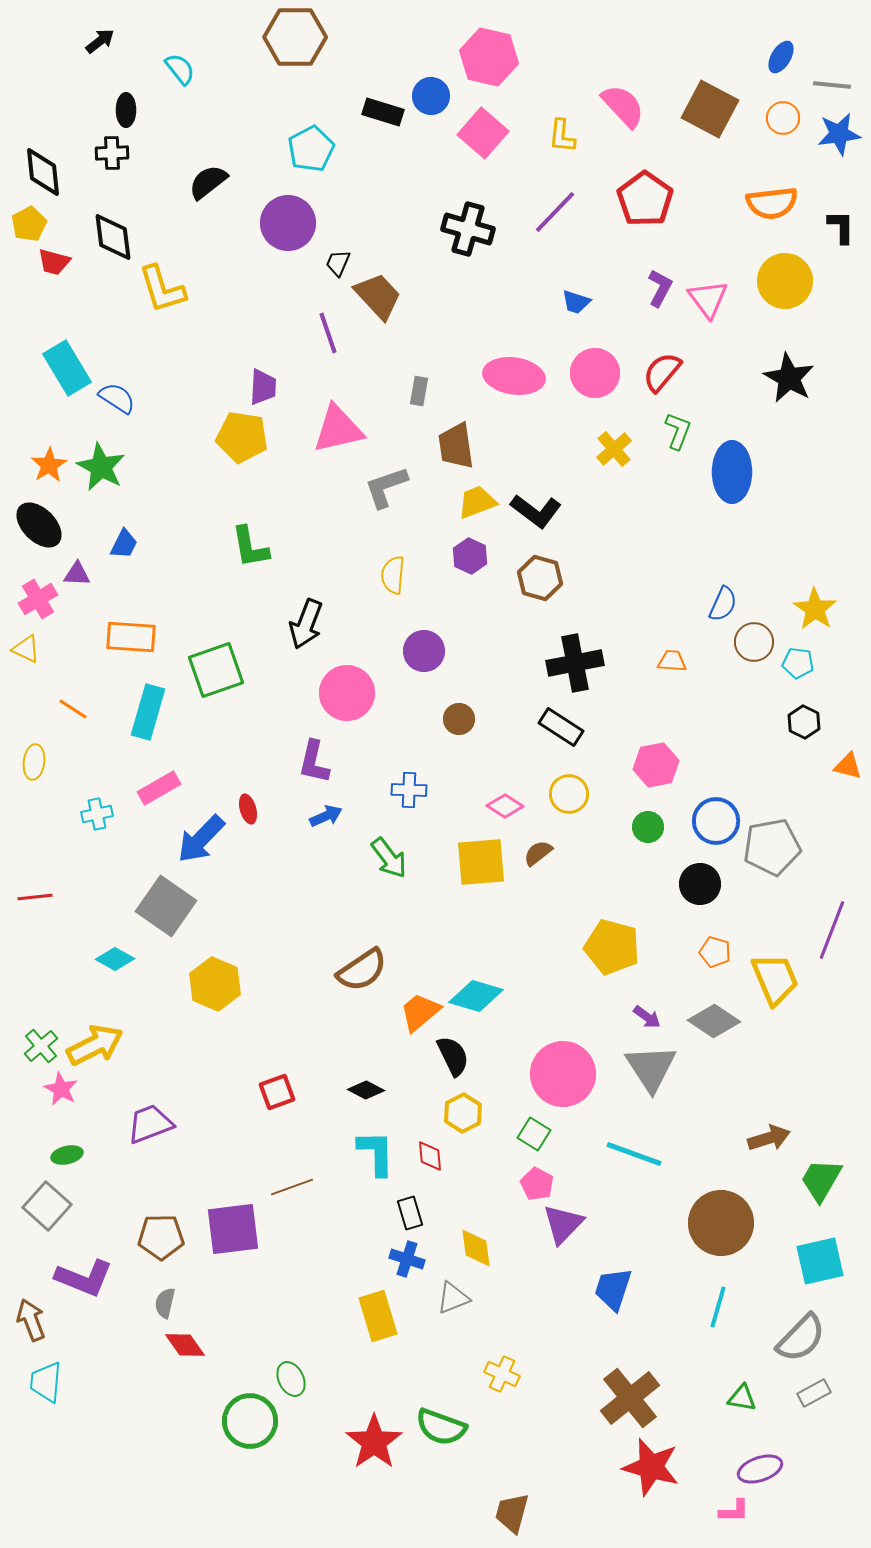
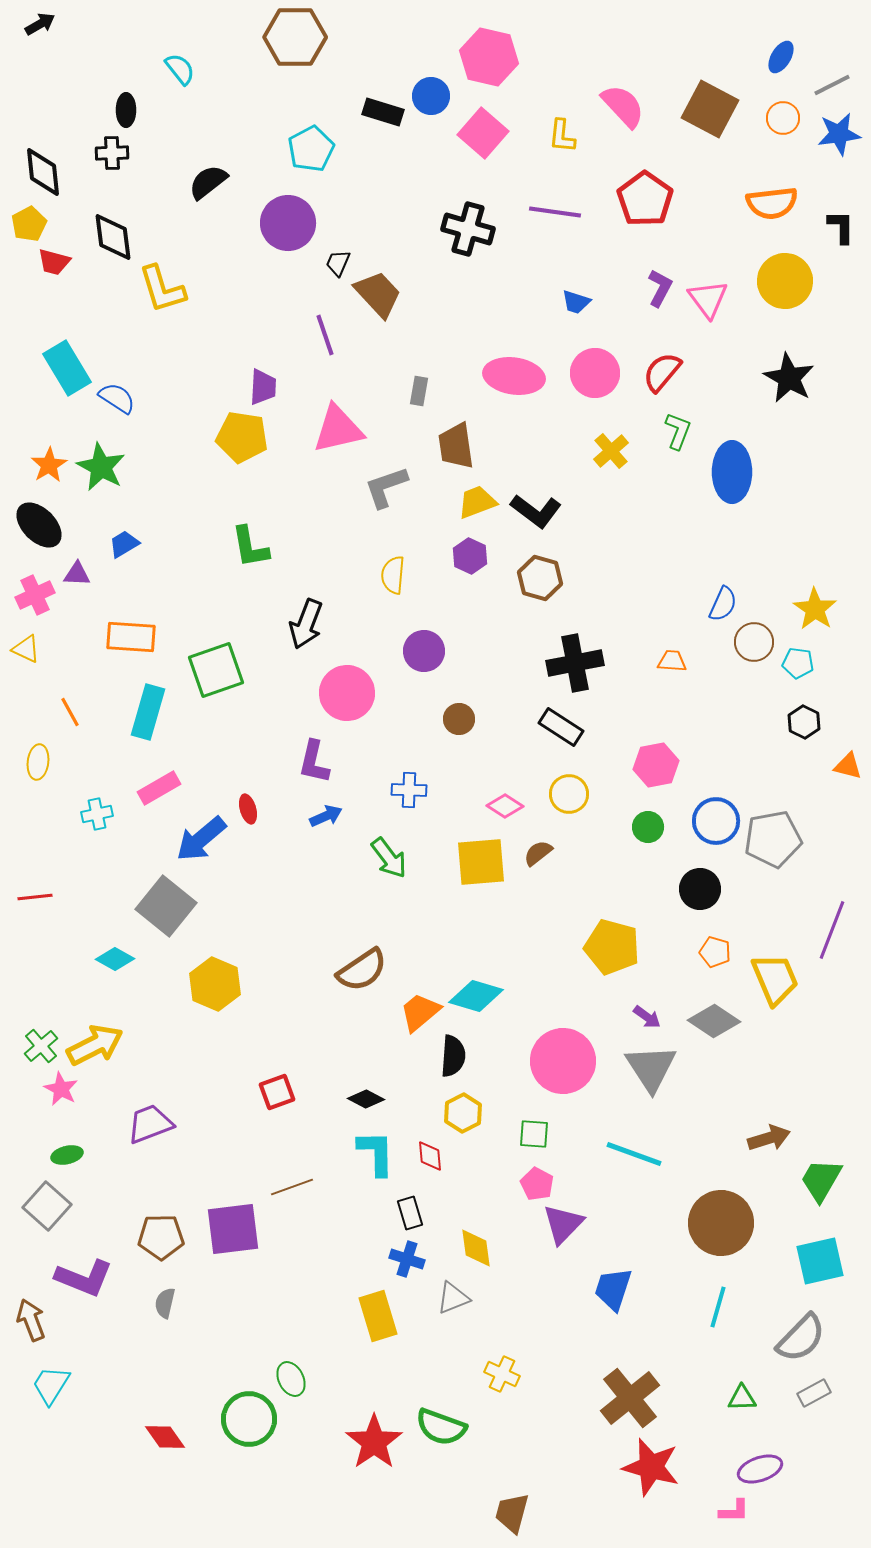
black arrow at (100, 41): moved 60 px left, 17 px up; rotated 8 degrees clockwise
gray line at (832, 85): rotated 33 degrees counterclockwise
purple line at (555, 212): rotated 54 degrees clockwise
brown trapezoid at (378, 296): moved 2 px up
purple line at (328, 333): moved 3 px left, 2 px down
yellow cross at (614, 449): moved 3 px left, 2 px down
blue trapezoid at (124, 544): rotated 148 degrees counterclockwise
pink cross at (38, 599): moved 3 px left, 4 px up; rotated 6 degrees clockwise
orange line at (73, 709): moved 3 px left, 3 px down; rotated 28 degrees clockwise
yellow ellipse at (34, 762): moved 4 px right
blue arrow at (201, 839): rotated 6 degrees clockwise
gray pentagon at (772, 847): moved 1 px right, 8 px up
black circle at (700, 884): moved 5 px down
gray square at (166, 906): rotated 4 degrees clockwise
black semicircle at (453, 1056): rotated 30 degrees clockwise
pink circle at (563, 1074): moved 13 px up
black diamond at (366, 1090): moved 9 px down
green square at (534, 1134): rotated 28 degrees counterclockwise
red diamond at (185, 1345): moved 20 px left, 92 px down
cyan trapezoid at (46, 1382): moved 5 px right, 3 px down; rotated 27 degrees clockwise
green triangle at (742, 1398): rotated 12 degrees counterclockwise
green circle at (250, 1421): moved 1 px left, 2 px up
